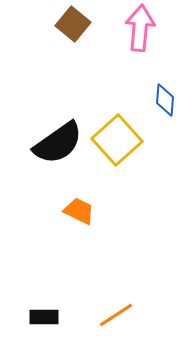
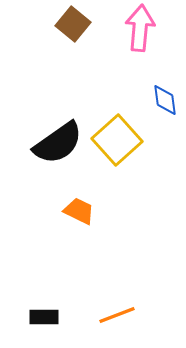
blue diamond: rotated 12 degrees counterclockwise
orange line: moved 1 px right; rotated 12 degrees clockwise
